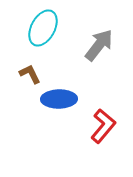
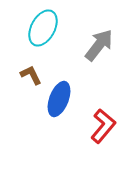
brown L-shape: moved 1 px right, 1 px down
blue ellipse: rotated 68 degrees counterclockwise
